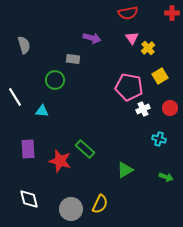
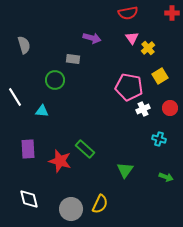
green triangle: rotated 24 degrees counterclockwise
